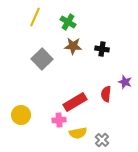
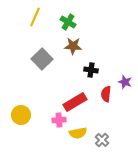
black cross: moved 11 px left, 21 px down
